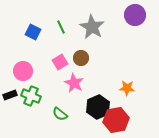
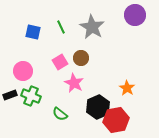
blue square: rotated 14 degrees counterclockwise
orange star: rotated 28 degrees clockwise
